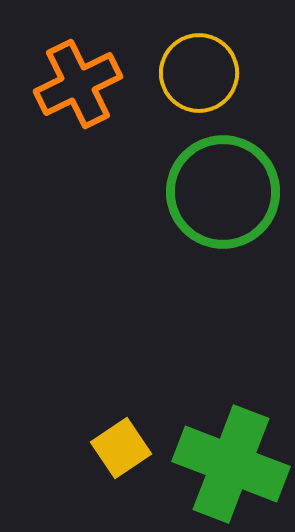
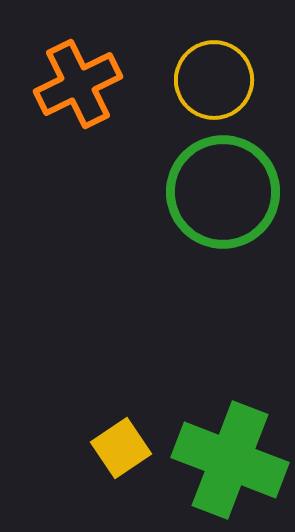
yellow circle: moved 15 px right, 7 px down
green cross: moved 1 px left, 4 px up
